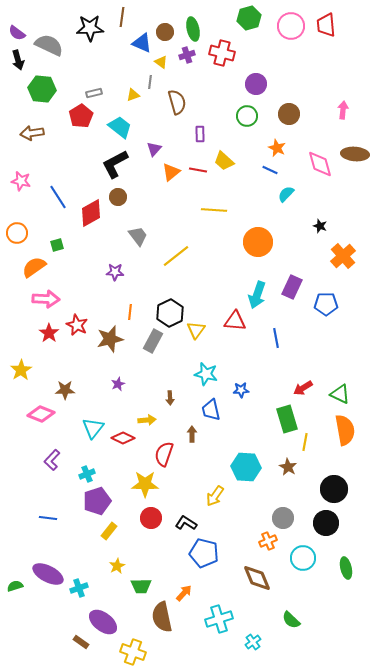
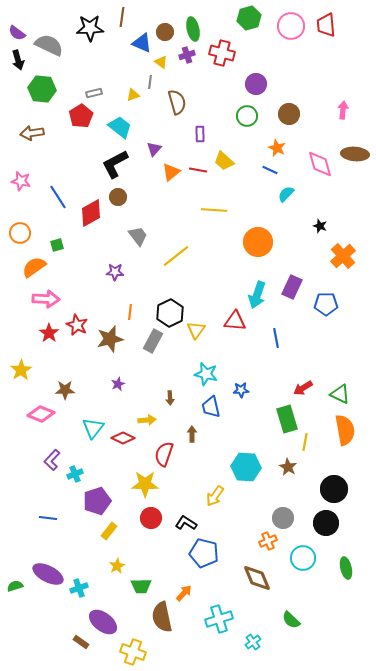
orange circle at (17, 233): moved 3 px right
blue trapezoid at (211, 410): moved 3 px up
cyan cross at (87, 474): moved 12 px left
